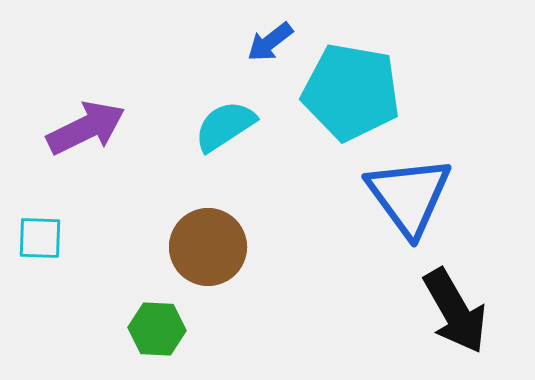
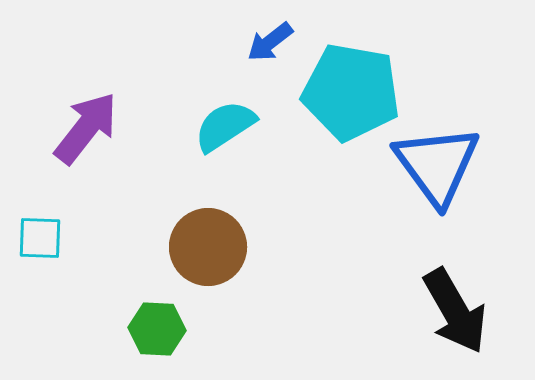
purple arrow: rotated 26 degrees counterclockwise
blue triangle: moved 28 px right, 31 px up
